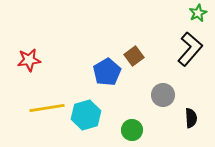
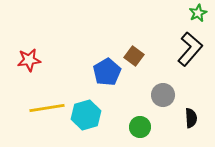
brown square: rotated 18 degrees counterclockwise
green circle: moved 8 px right, 3 px up
